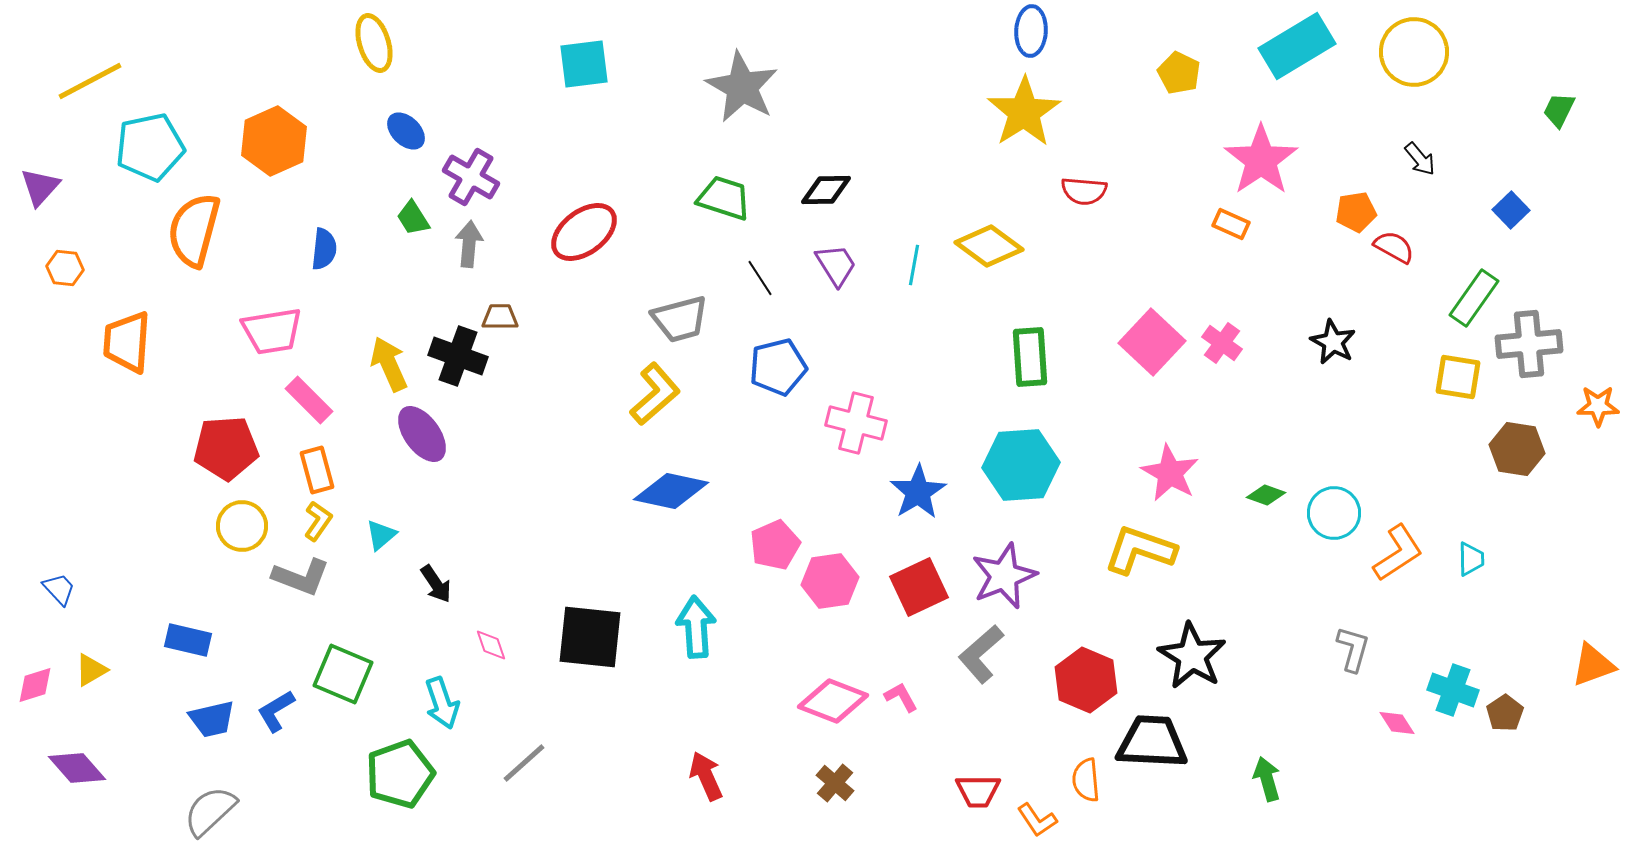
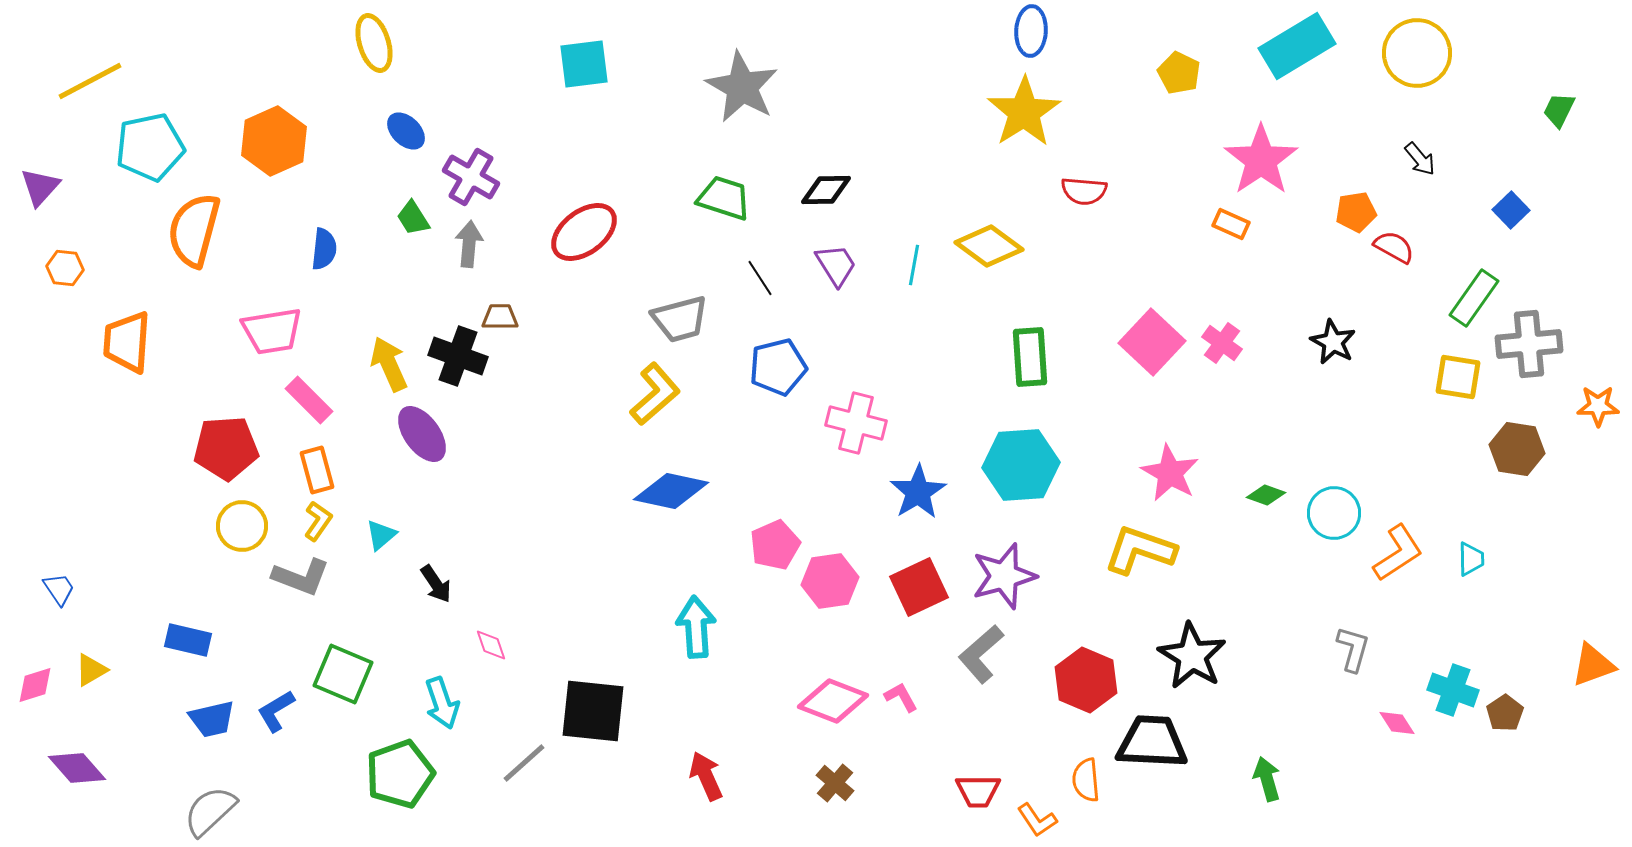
yellow circle at (1414, 52): moved 3 px right, 1 px down
purple star at (1004, 576): rotated 6 degrees clockwise
blue trapezoid at (59, 589): rotated 9 degrees clockwise
black square at (590, 637): moved 3 px right, 74 px down
